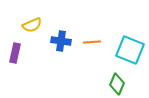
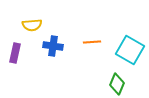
yellow semicircle: rotated 18 degrees clockwise
blue cross: moved 8 px left, 5 px down
cyan square: rotated 8 degrees clockwise
